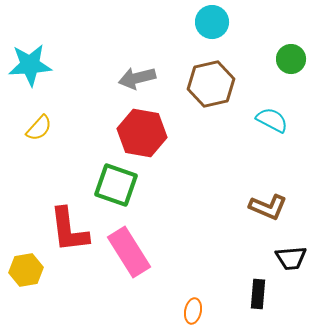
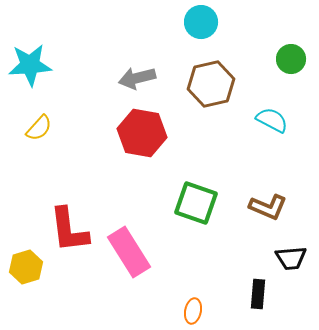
cyan circle: moved 11 px left
green square: moved 80 px right, 18 px down
yellow hexagon: moved 3 px up; rotated 8 degrees counterclockwise
